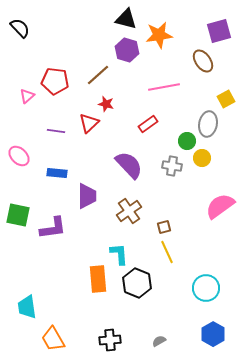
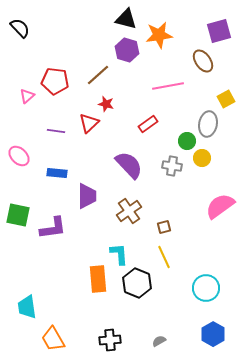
pink line: moved 4 px right, 1 px up
yellow line: moved 3 px left, 5 px down
